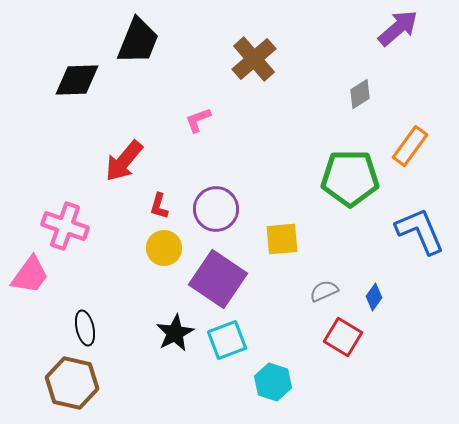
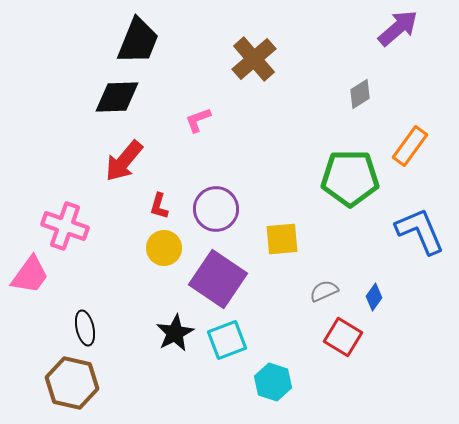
black diamond: moved 40 px right, 17 px down
